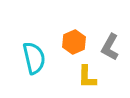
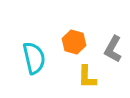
orange hexagon: rotated 20 degrees counterclockwise
gray L-shape: moved 3 px right, 2 px down
